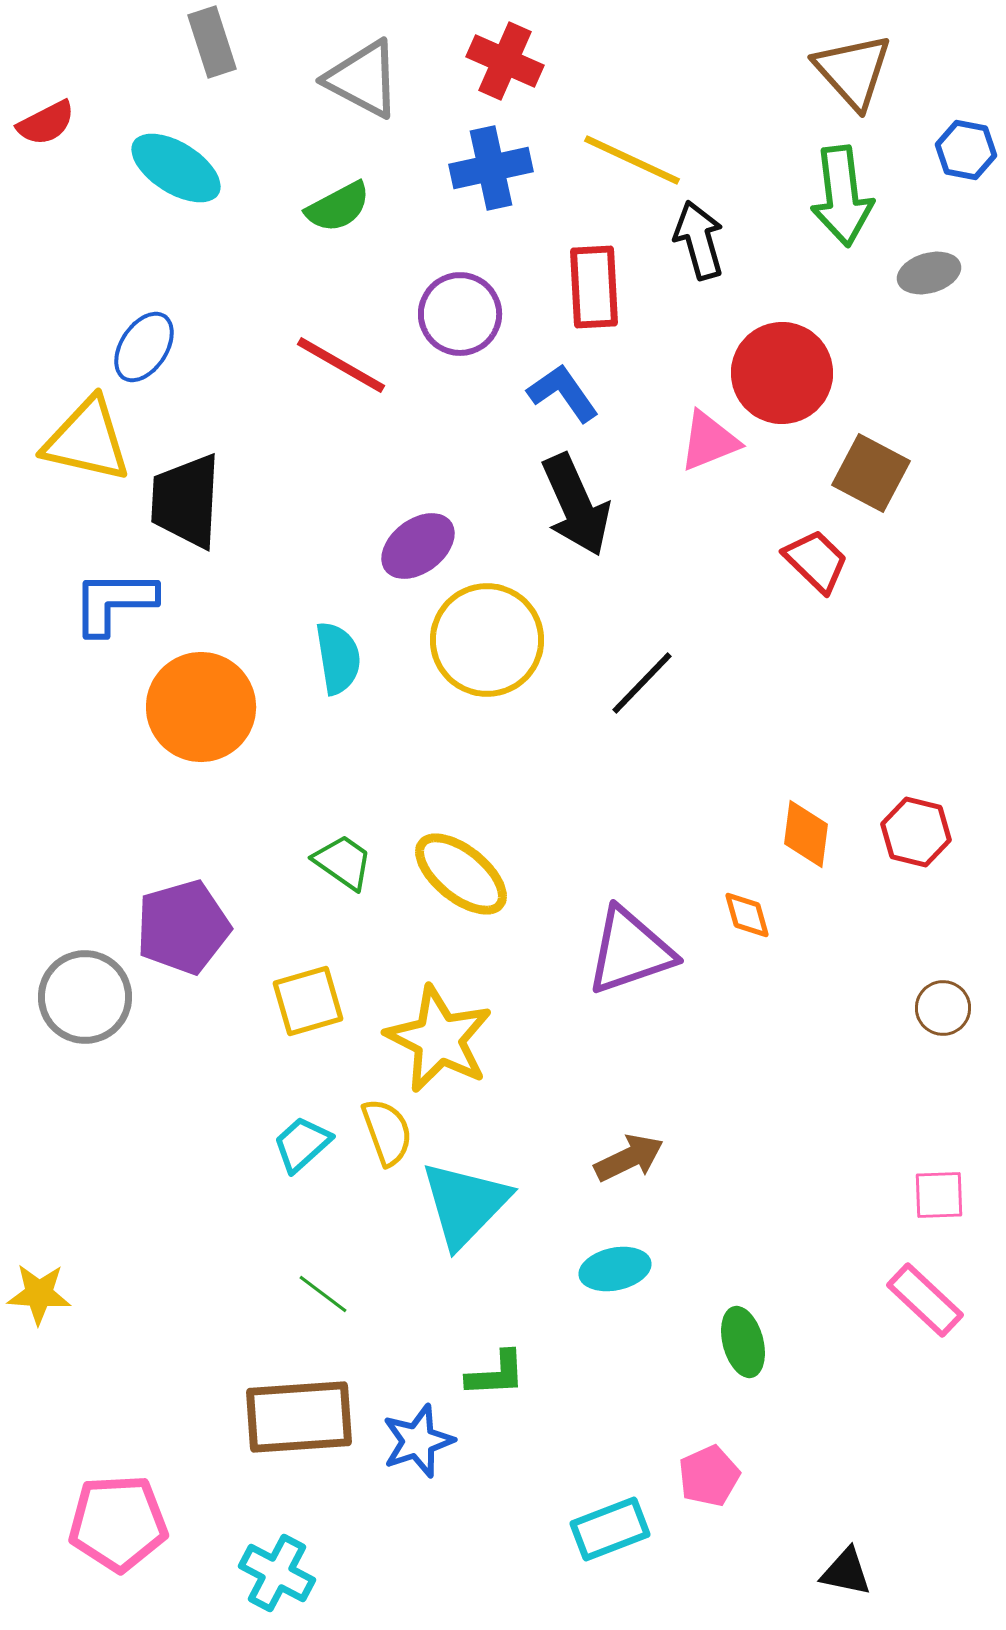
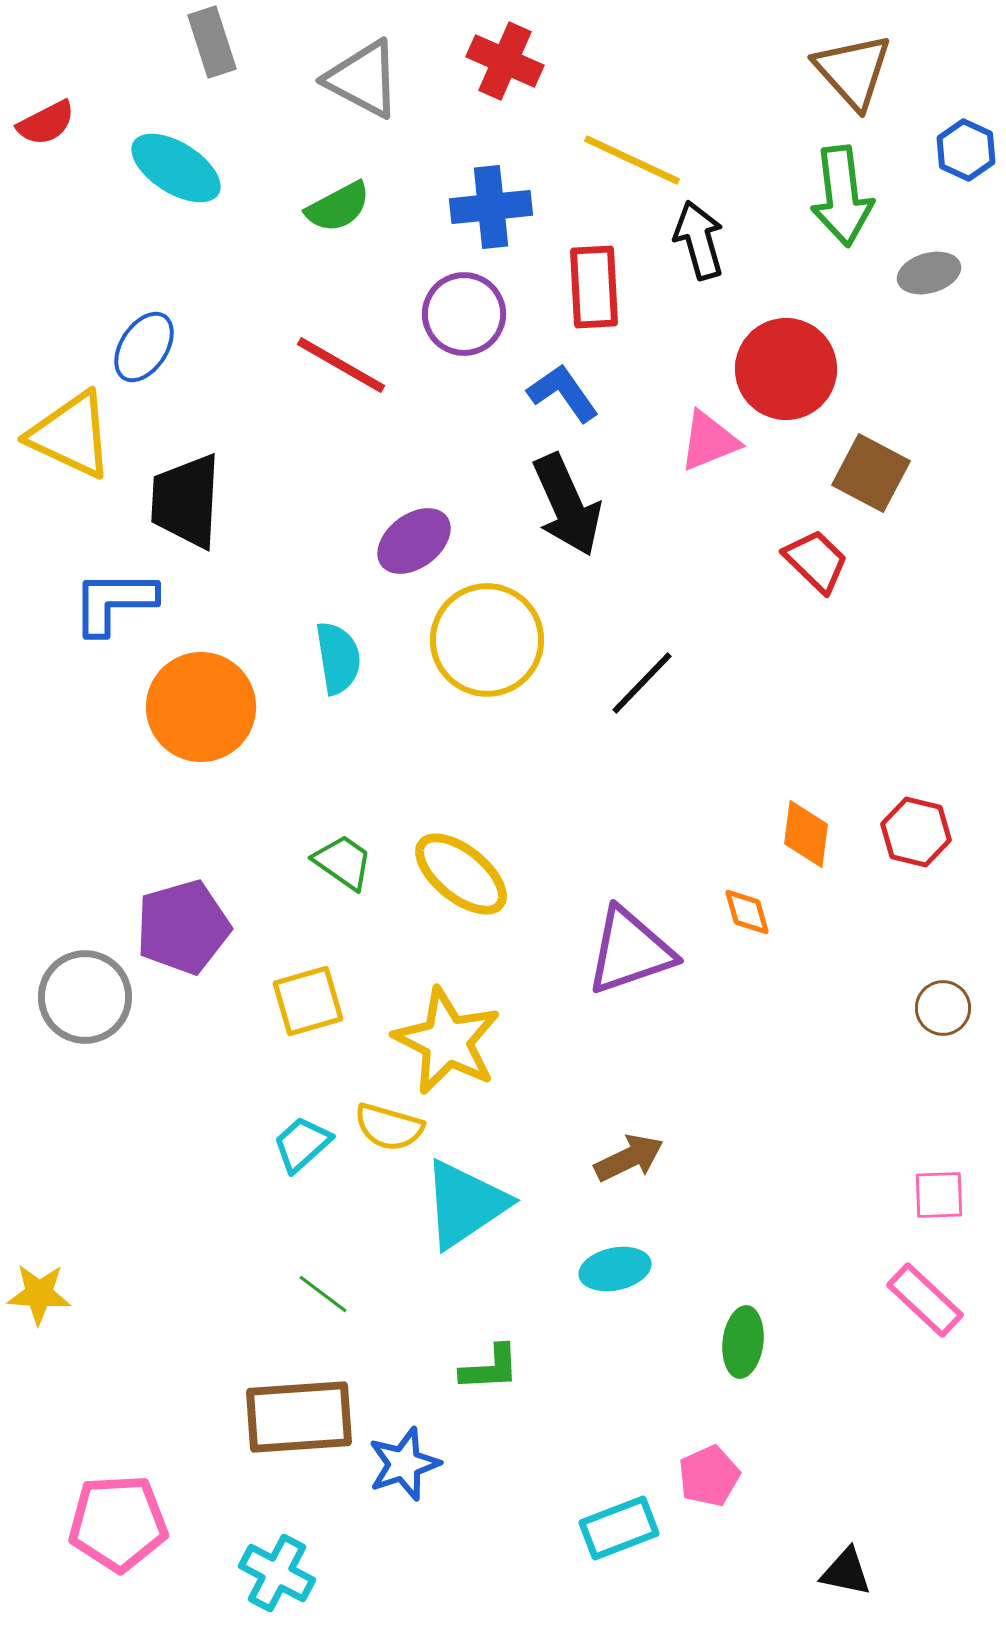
blue hexagon at (966, 150): rotated 14 degrees clockwise
blue cross at (491, 168): moved 39 px down; rotated 6 degrees clockwise
purple circle at (460, 314): moved 4 px right
red circle at (782, 373): moved 4 px right, 4 px up
yellow triangle at (87, 440): moved 16 px left, 5 px up; rotated 12 degrees clockwise
black arrow at (576, 505): moved 9 px left
purple ellipse at (418, 546): moved 4 px left, 5 px up
orange diamond at (747, 915): moved 3 px up
yellow star at (439, 1039): moved 8 px right, 2 px down
yellow semicircle at (387, 1132): moved 2 px right, 5 px up; rotated 126 degrees clockwise
cyan triangle at (465, 1204): rotated 12 degrees clockwise
green ellipse at (743, 1342): rotated 22 degrees clockwise
green L-shape at (496, 1374): moved 6 px left, 6 px up
blue star at (418, 1441): moved 14 px left, 23 px down
cyan rectangle at (610, 1529): moved 9 px right, 1 px up
